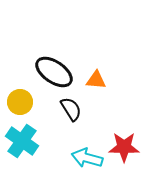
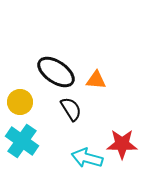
black ellipse: moved 2 px right
red star: moved 2 px left, 3 px up
